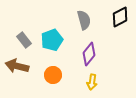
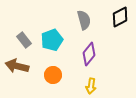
yellow arrow: moved 1 px left, 4 px down
